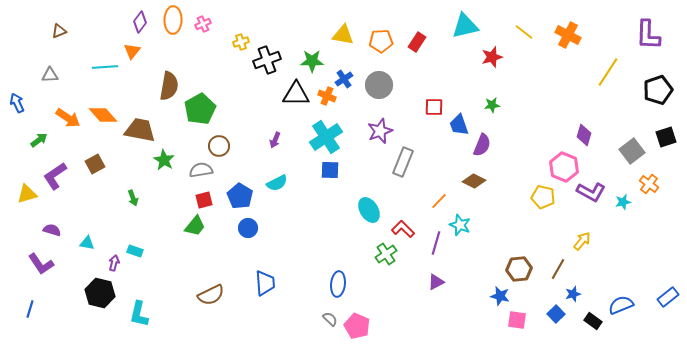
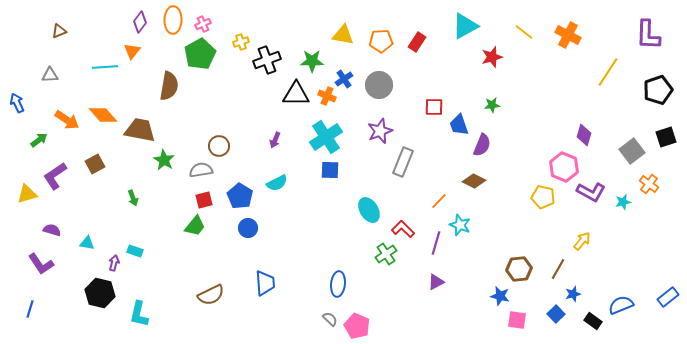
cyan triangle at (465, 26): rotated 16 degrees counterclockwise
green pentagon at (200, 109): moved 55 px up
orange arrow at (68, 118): moved 1 px left, 2 px down
